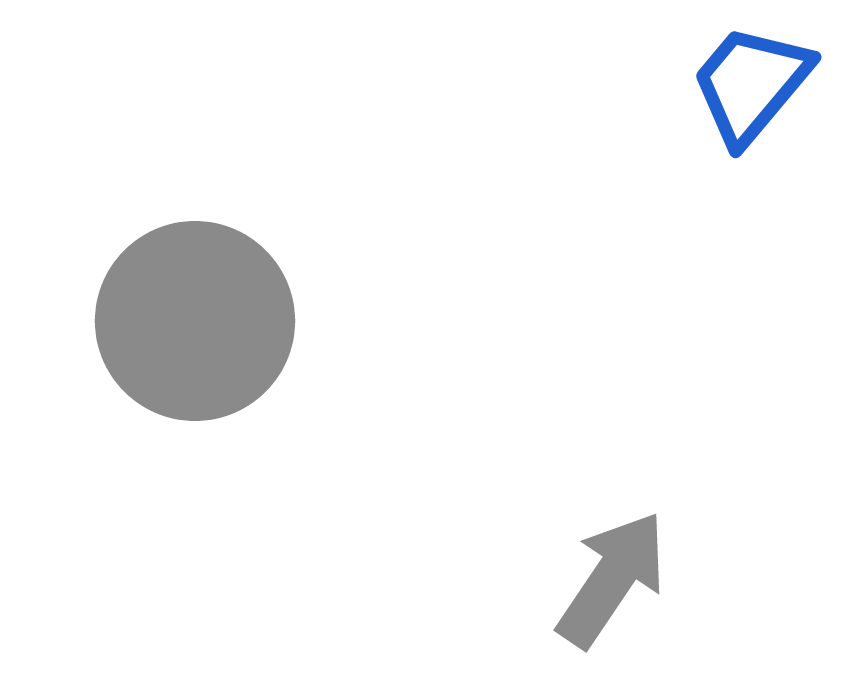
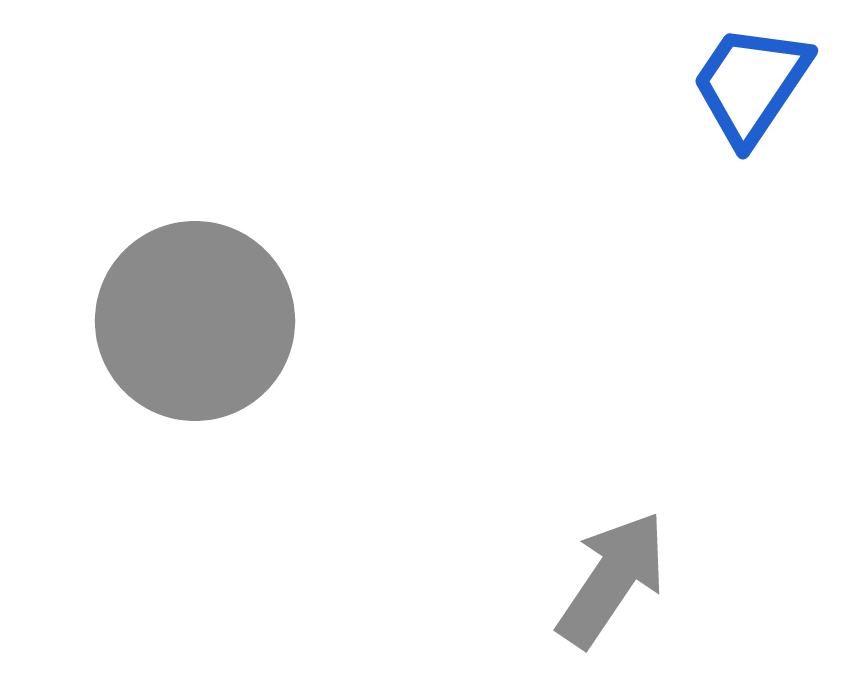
blue trapezoid: rotated 6 degrees counterclockwise
